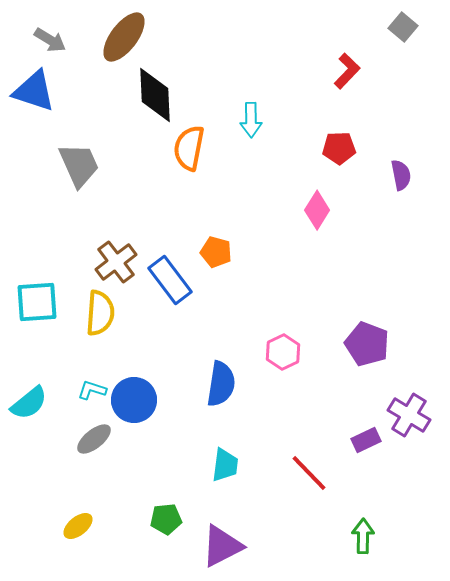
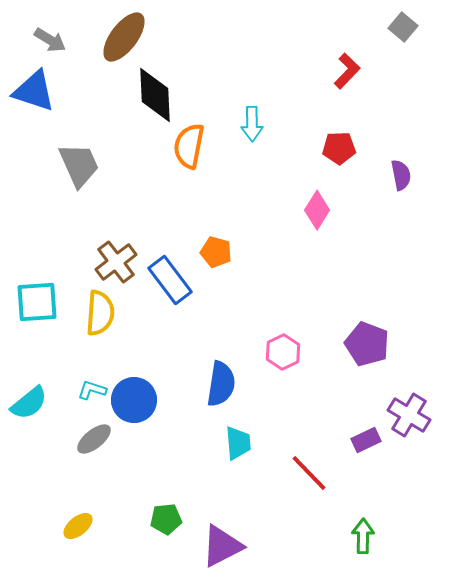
cyan arrow: moved 1 px right, 4 px down
orange semicircle: moved 2 px up
cyan trapezoid: moved 13 px right, 22 px up; rotated 12 degrees counterclockwise
